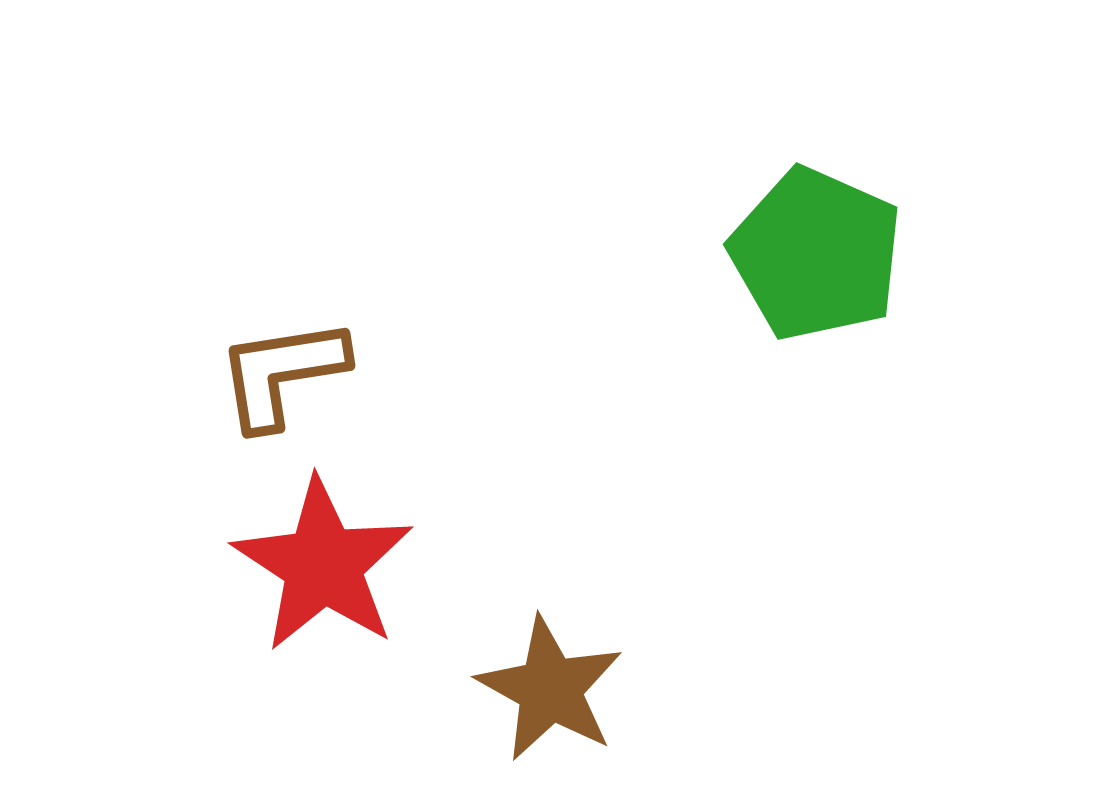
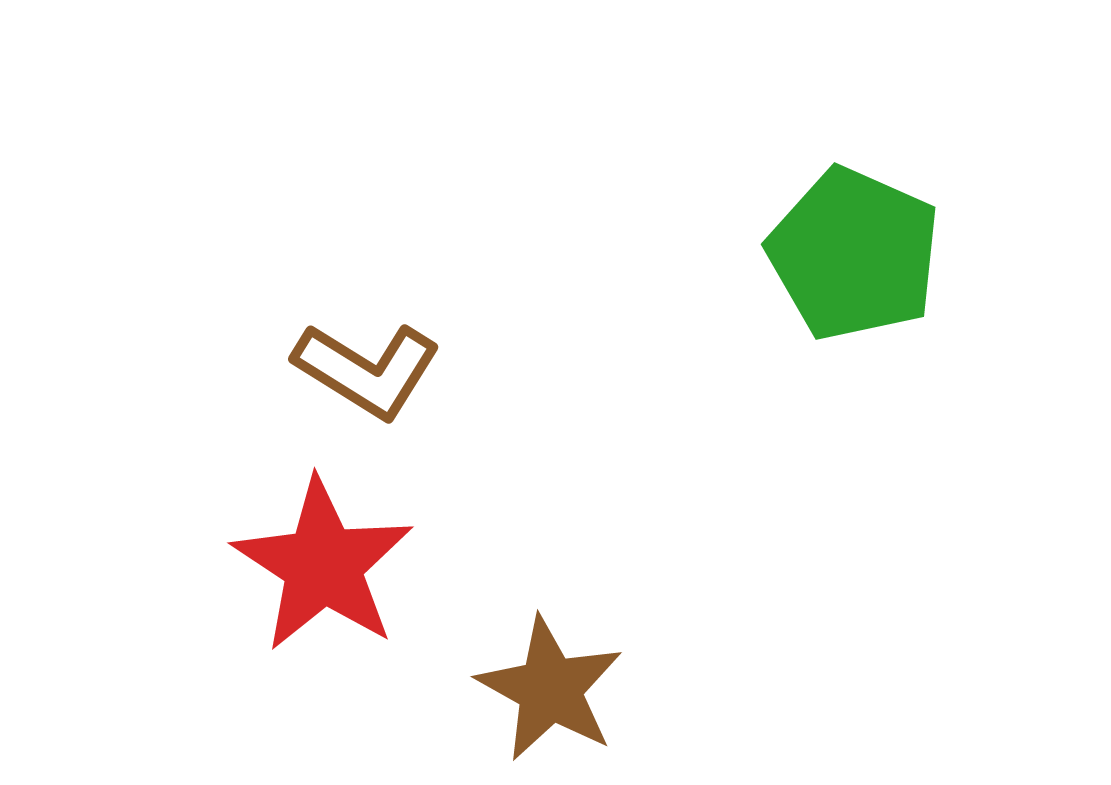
green pentagon: moved 38 px right
brown L-shape: moved 85 px right, 3 px up; rotated 139 degrees counterclockwise
